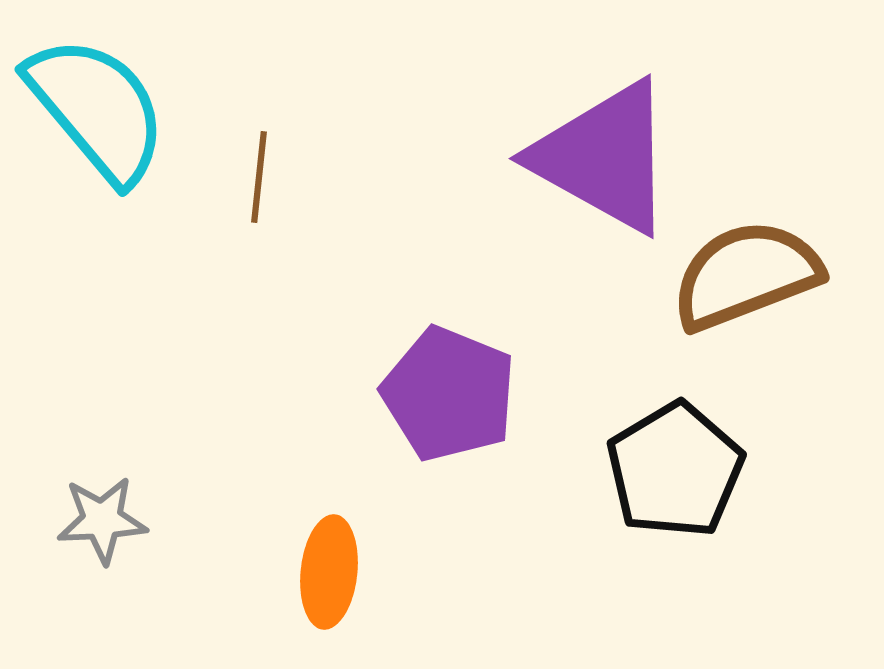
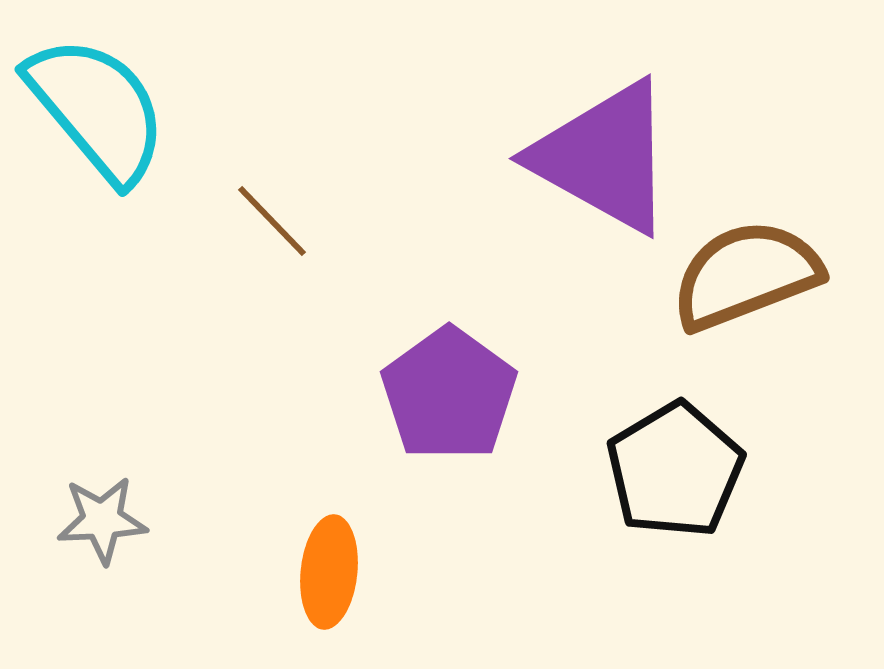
brown line: moved 13 px right, 44 px down; rotated 50 degrees counterclockwise
purple pentagon: rotated 14 degrees clockwise
